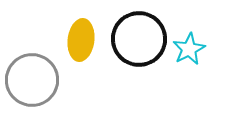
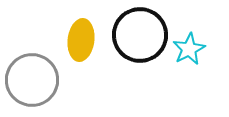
black circle: moved 1 px right, 4 px up
